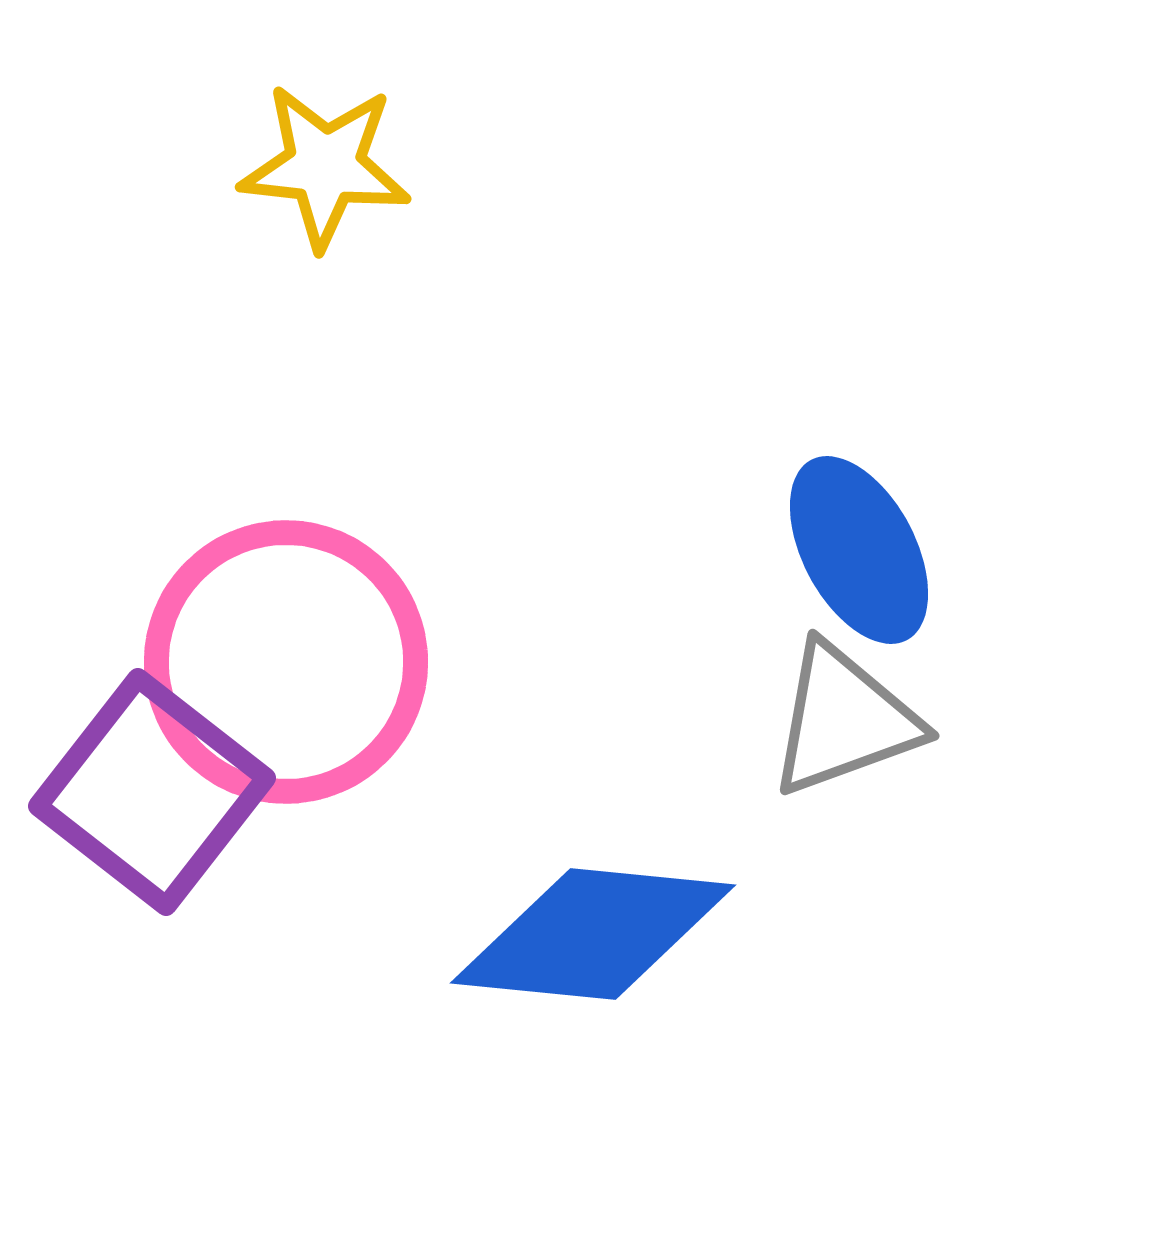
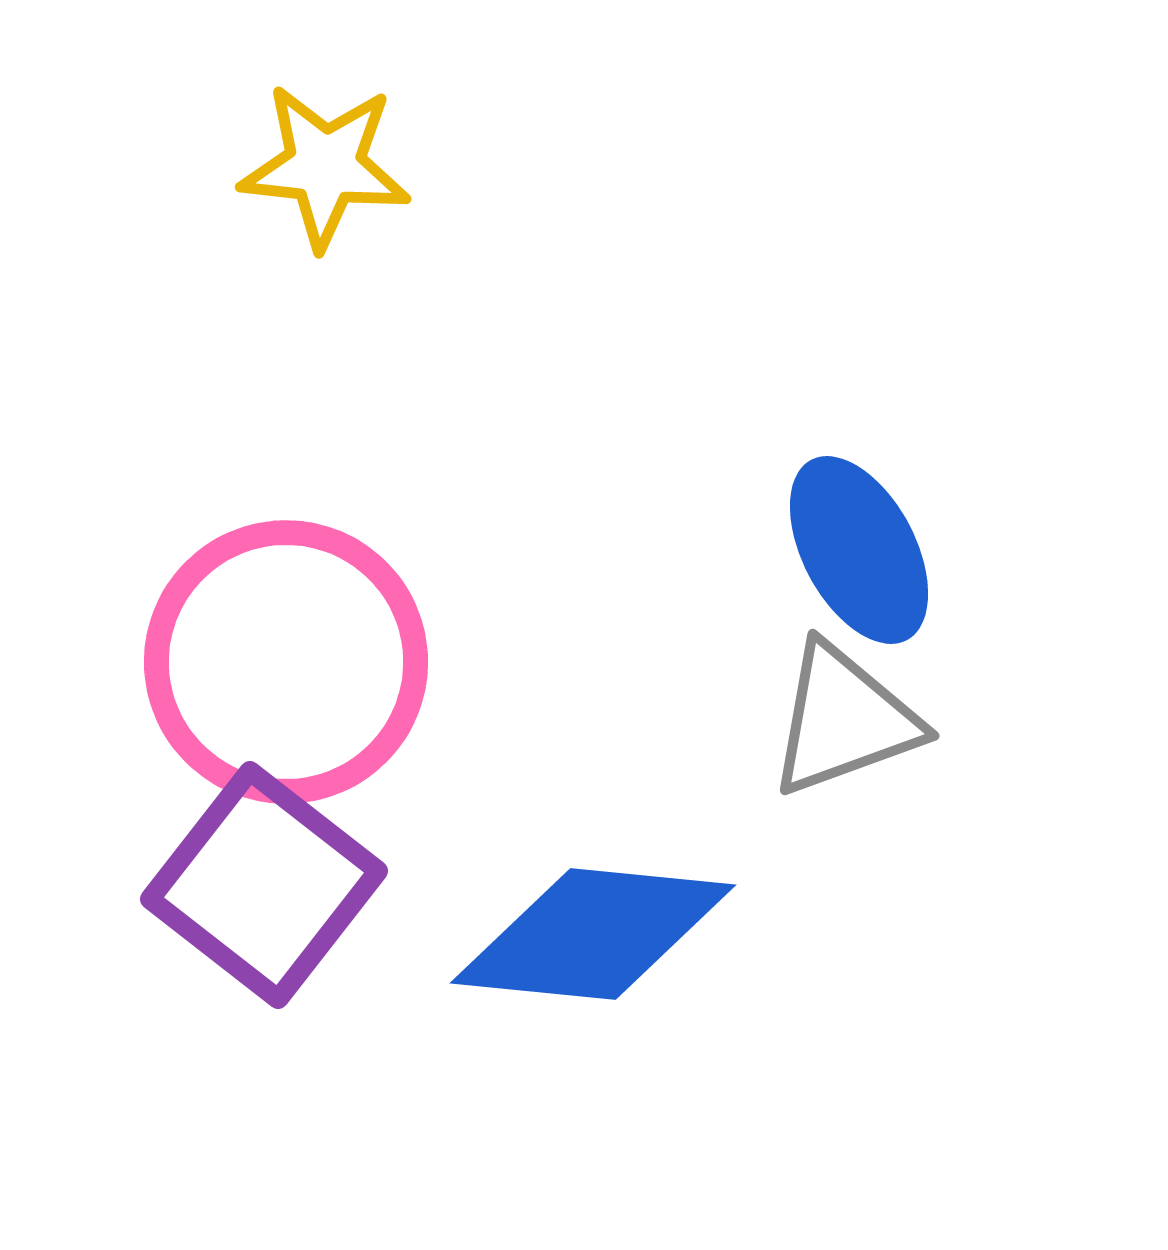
purple square: moved 112 px right, 93 px down
